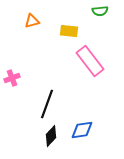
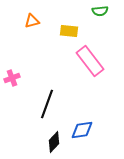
black diamond: moved 3 px right, 6 px down
